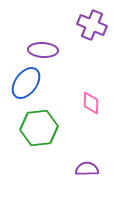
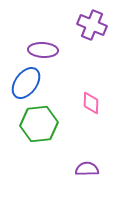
green hexagon: moved 4 px up
